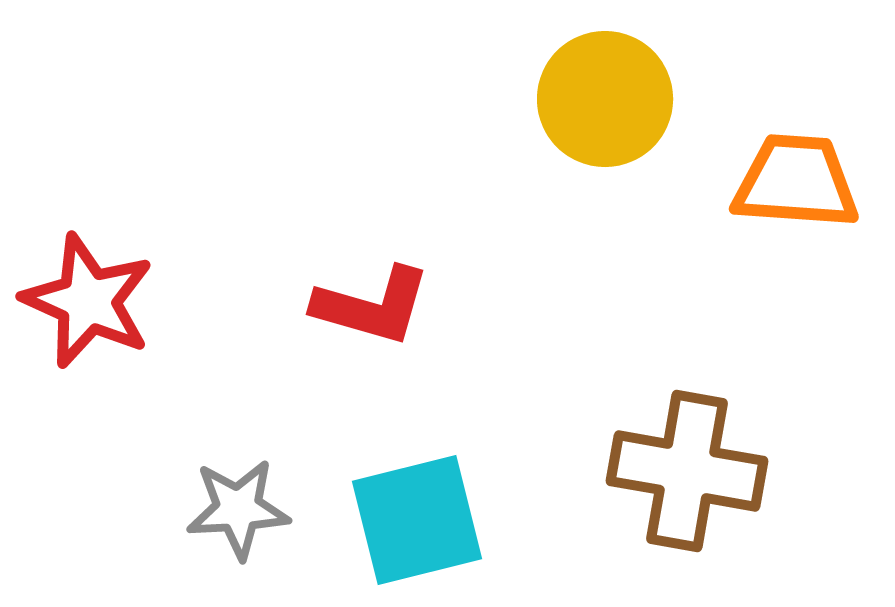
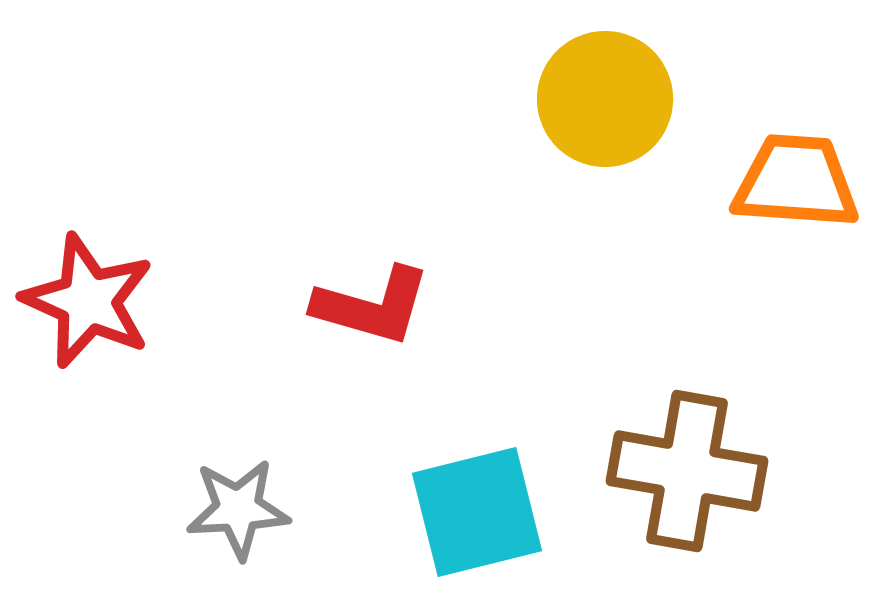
cyan square: moved 60 px right, 8 px up
